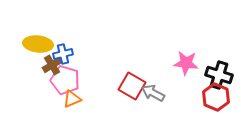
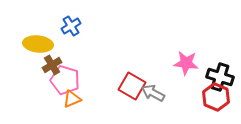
blue cross: moved 8 px right, 28 px up; rotated 18 degrees counterclockwise
black cross: moved 1 px right, 2 px down
